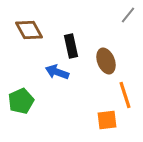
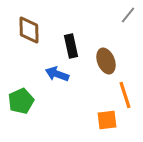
brown diamond: rotated 28 degrees clockwise
blue arrow: moved 2 px down
